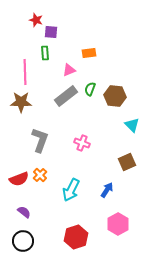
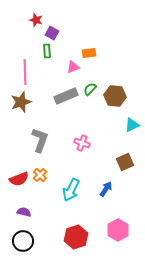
purple square: moved 1 px right, 1 px down; rotated 24 degrees clockwise
green rectangle: moved 2 px right, 2 px up
pink triangle: moved 4 px right, 3 px up
green semicircle: rotated 24 degrees clockwise
gray rectangle: rotated 15 degrees clockwise
brown star: rotated 20 degrees counterclockwise
cyan triangle: rotated 49 degrees clockwise
brown square: moved 2 px left
blue arrow: moved 1 px left, 1 px up
purple semicircle: rotated 24 degrees counterclockwise
pink hexagon: moved 6 px down
